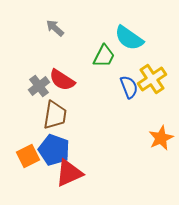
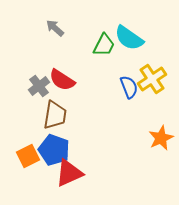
green trapezoid: moved 11 px up
